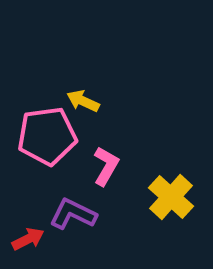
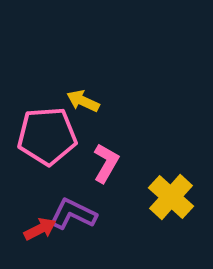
pink pentagon: rotated 4 degrees clockwise
pink L-shape: moved 3 px up
red arrow: moved 12 px right, 10 px up
